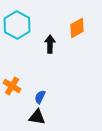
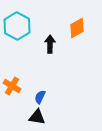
cyan hexagon: moved 1 px down
